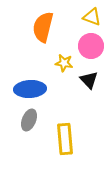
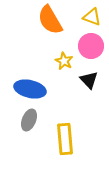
orange semicircle: moved 7 px right, 7 px up; rotated 44 degrees counterclockwise
yellow star: moved 2 px up; rotated 18 degrees clockwise
blue ellipse: rotated 16 degrees clockwise
